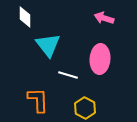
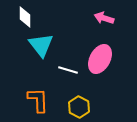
cyan triangle: moved 7 px left
pink ellipse: rotated 24 degrees clockwise
white line: moved 5 px up
yellow hexagon: moved 6 px left, 1 px up
